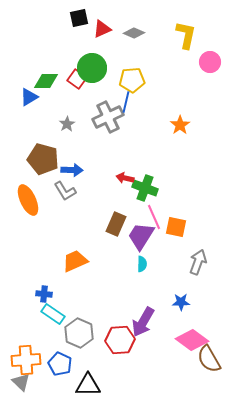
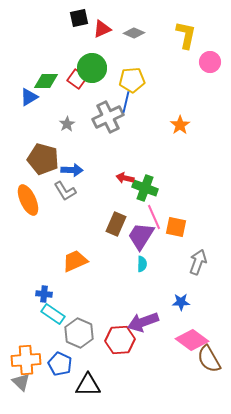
purple arrow: rotated 40 degrees clockwise
